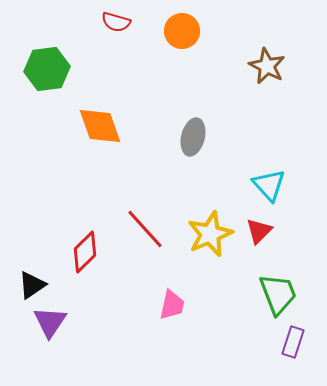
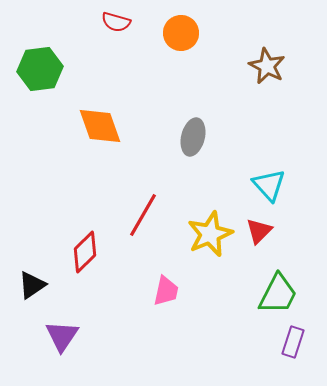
orange circle: moved 1 px left, 2 px down
green hexagon: moved 7 px left
red line: moved 2 px left, 14 px up; rotated 72 degrees clockwise
green trapezoid: rotated 48 degrees clockwise
pink trapezoid: moved 6 px left, 14 px up
purple triangle: moved 12 px right, 14 px down
